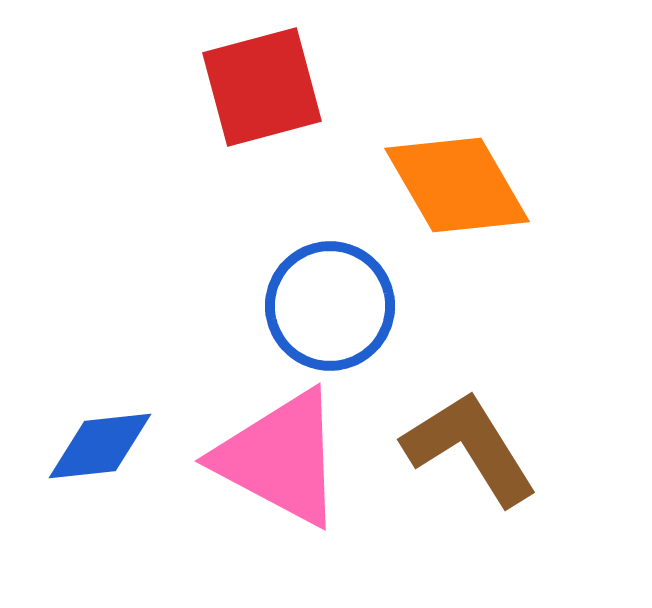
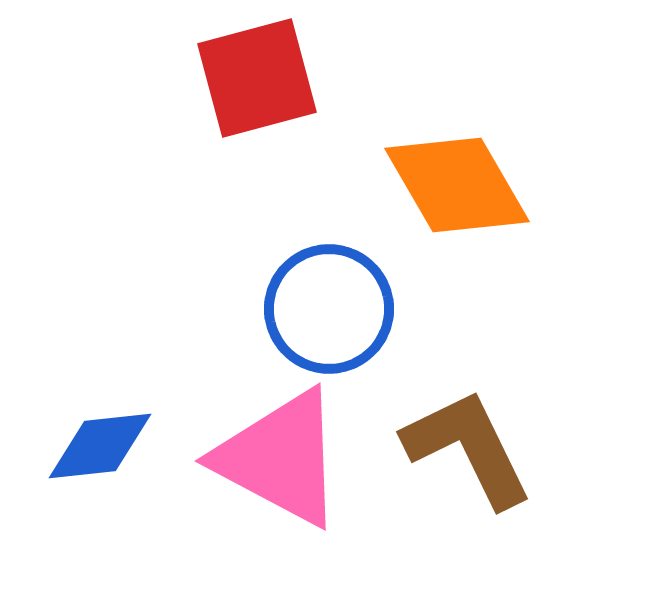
red square: moved 5 px left, 9 px up
blue circle: moved 1 px left, 3 px down
brown L-shape: moved 2 px left; rotated 6 degrees clockwise
